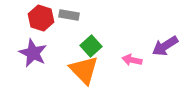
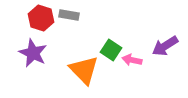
green square: moved 20 px right, 4 px down; rotated 15 degrees counterclockwise
